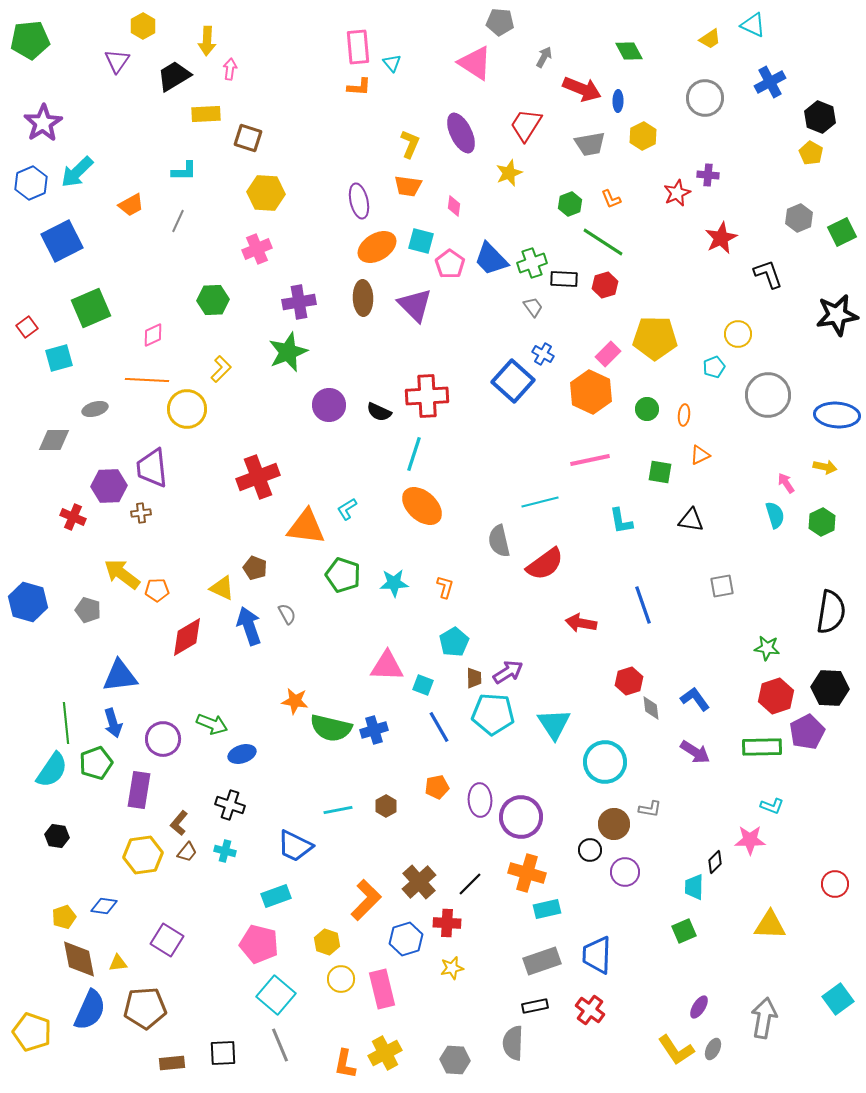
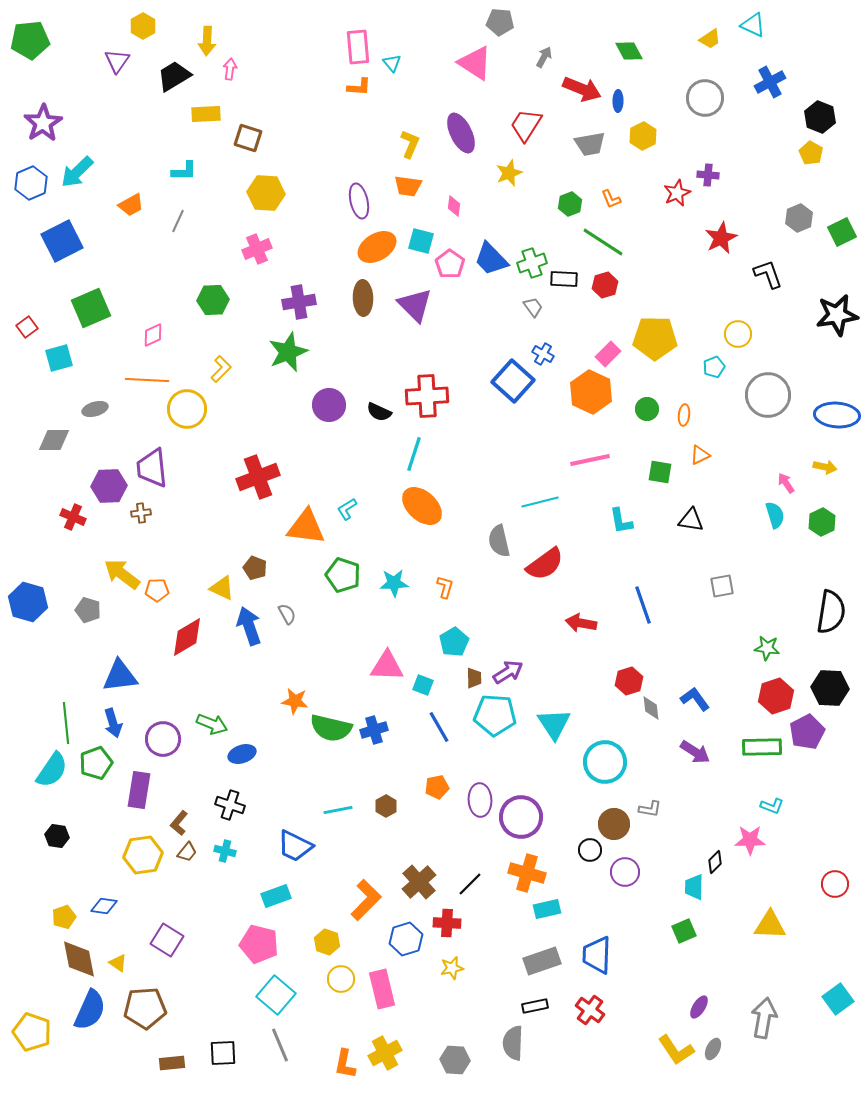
cyan pentagon at (493, 714): moved 2 px right, 1 px down
yellow triangle at (118, 963): rotated 42 degrees clockwise
